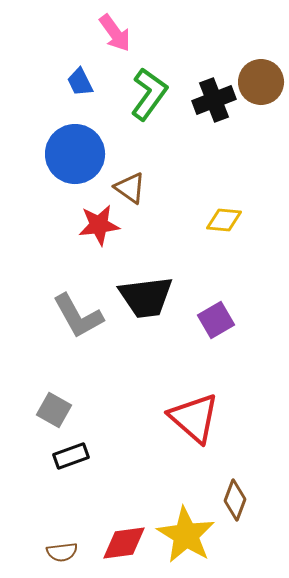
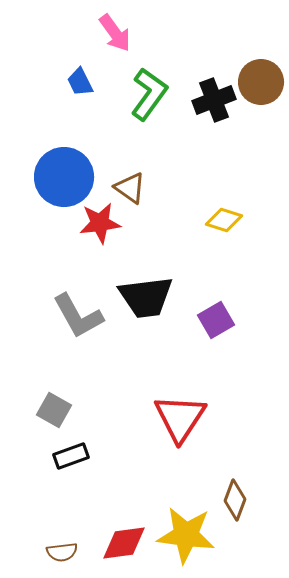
blue circle: moved 11 px left, 23 px down
yellow diamond: rotated 12 degrees clockwise
red star: moved 1 px right, 2 px up
red triangle: moved 14 px left; rotated 22 degrees clockwise
yellow star: rotated 24 degrees counterclockwise
